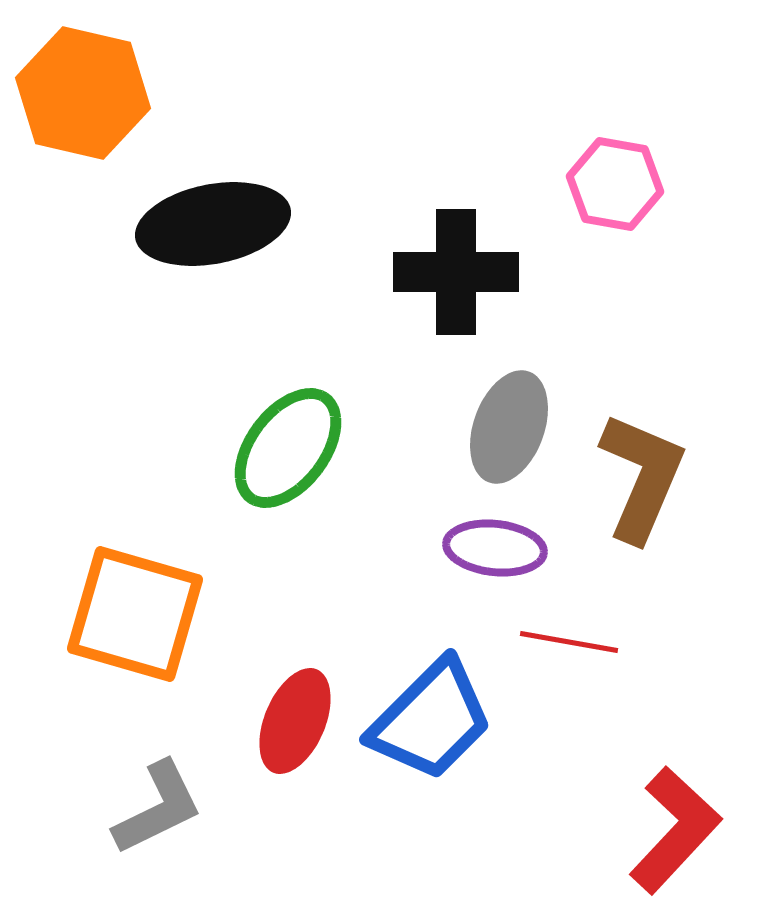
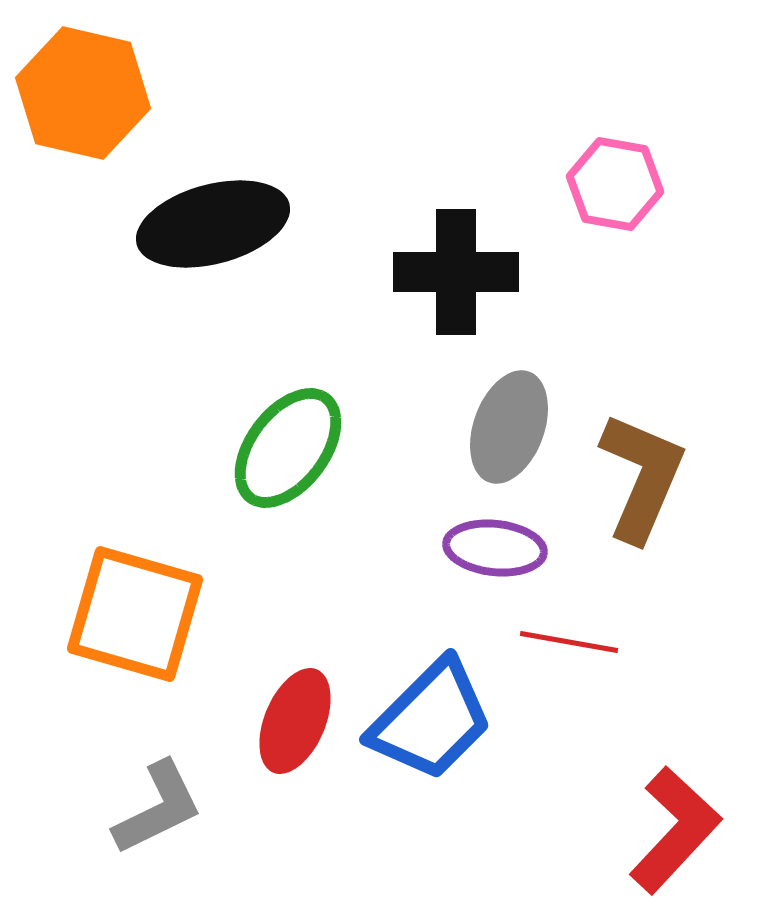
black ellipse: rotated 4 degrees counterclockwise
